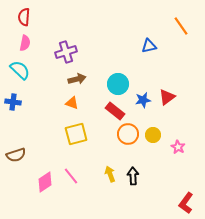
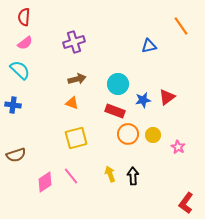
pink semicircle: rotated 42 degrees clockwise
purple cross: moved 8 px right, 10 px up
blue cross: moved 3 px down
red rectangle: rotated 18 degrees counterclockwise
yellow square: moved 4 px down
